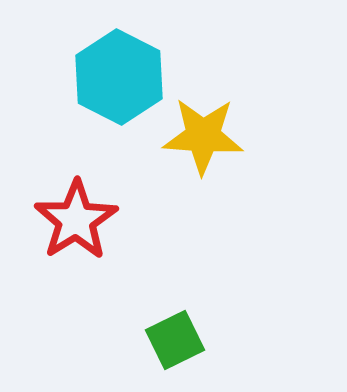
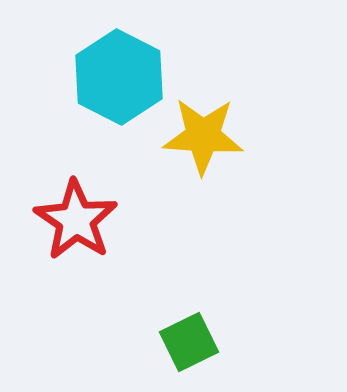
red star: rotated 6 degrees counterclockwise
green square: moved 14 px right, 2 px down
